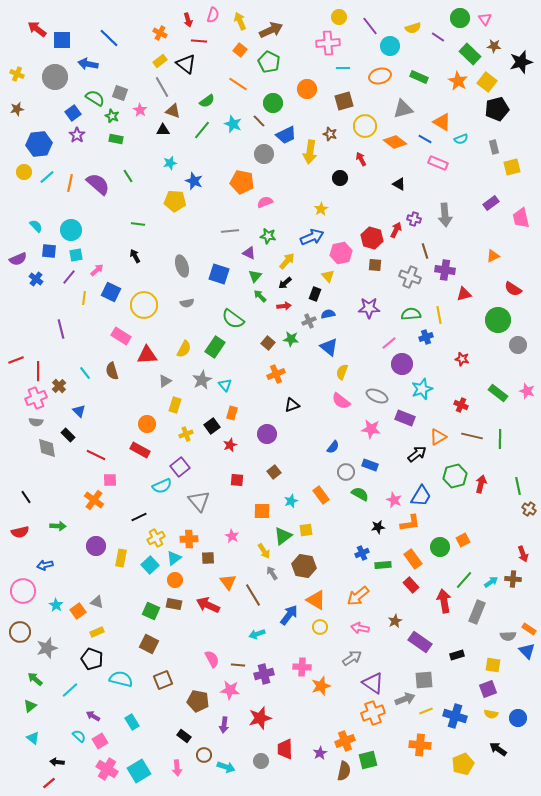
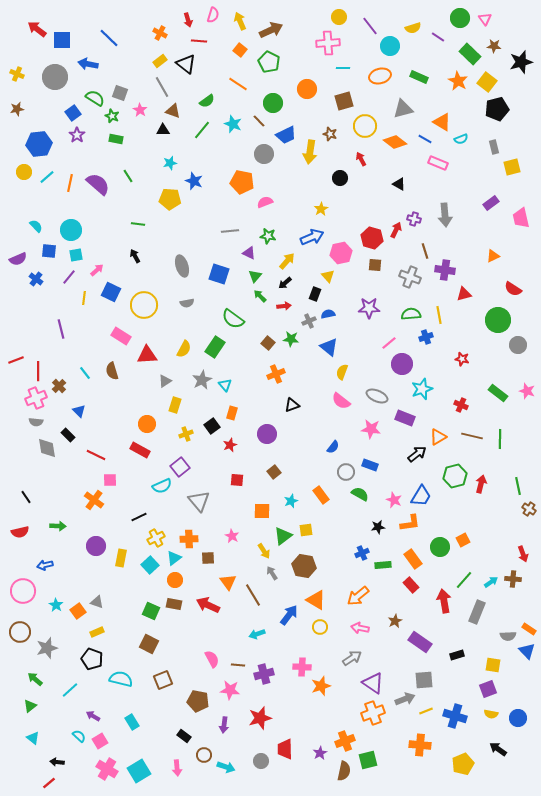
yellow pentagon at (175, 201): moved 5 px left, 2 px up
